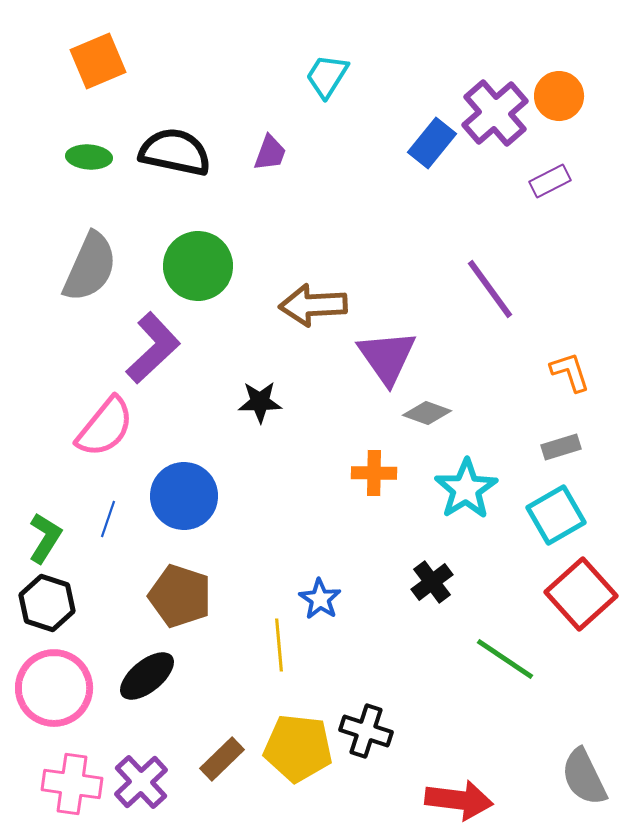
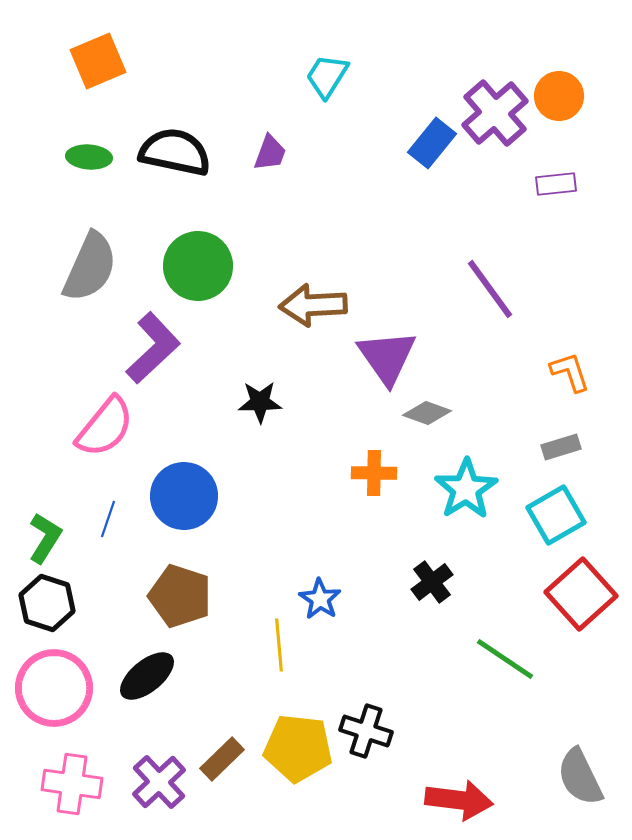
purple rectangle at (550, 181): moved 6 px right, 3 px down; rotated 21 degrees clockwise
gray semicircle at (584, 777): moved 4 px left
purple cross at (141, 782): moved 18 px right
